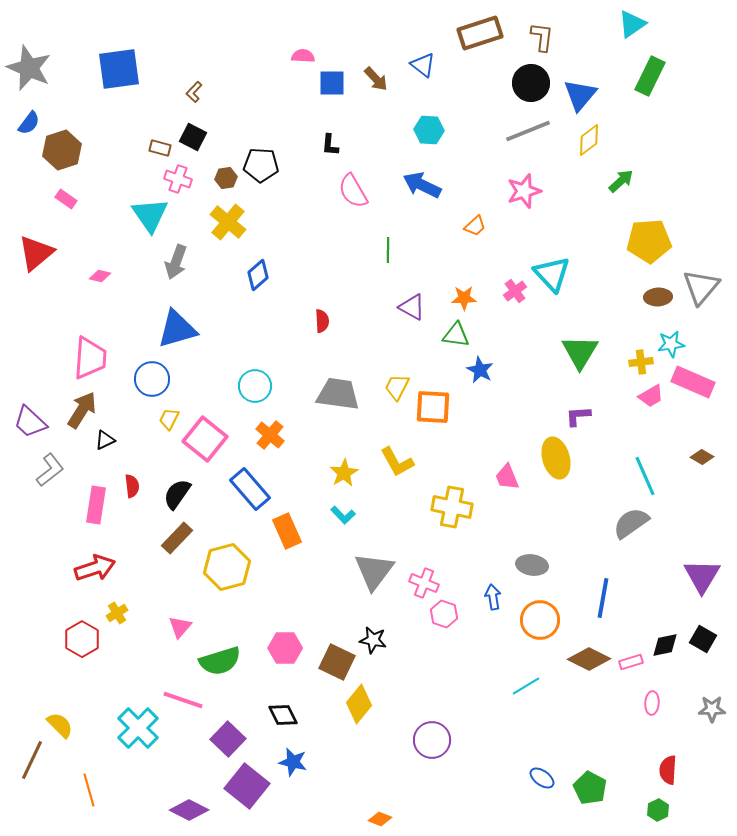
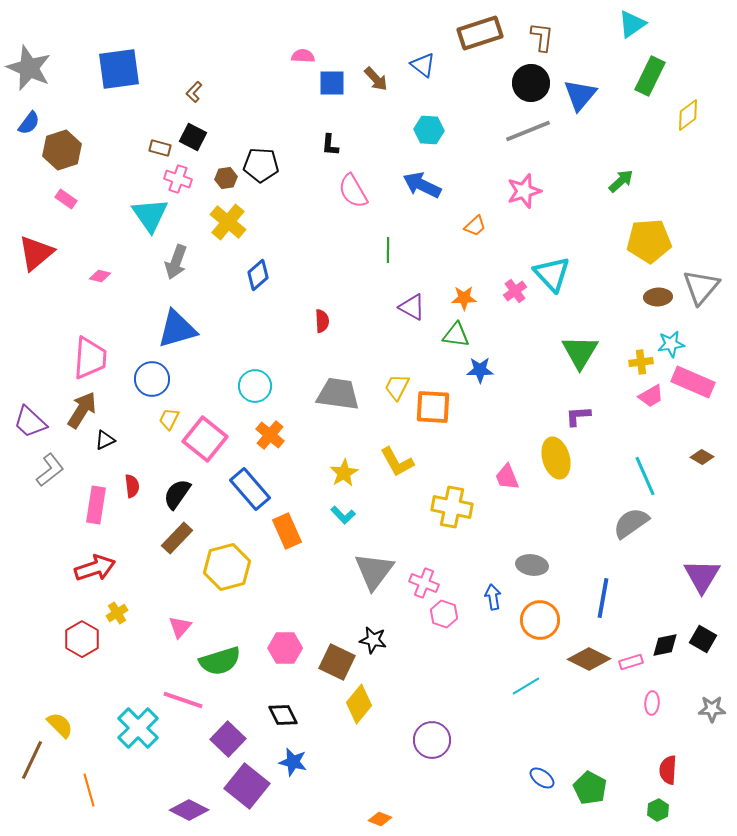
yellow diamond at (589, 140): moved 99 px right, 25 px up
blue star at (480, 370): rotated 28 degrees counterclockwise
